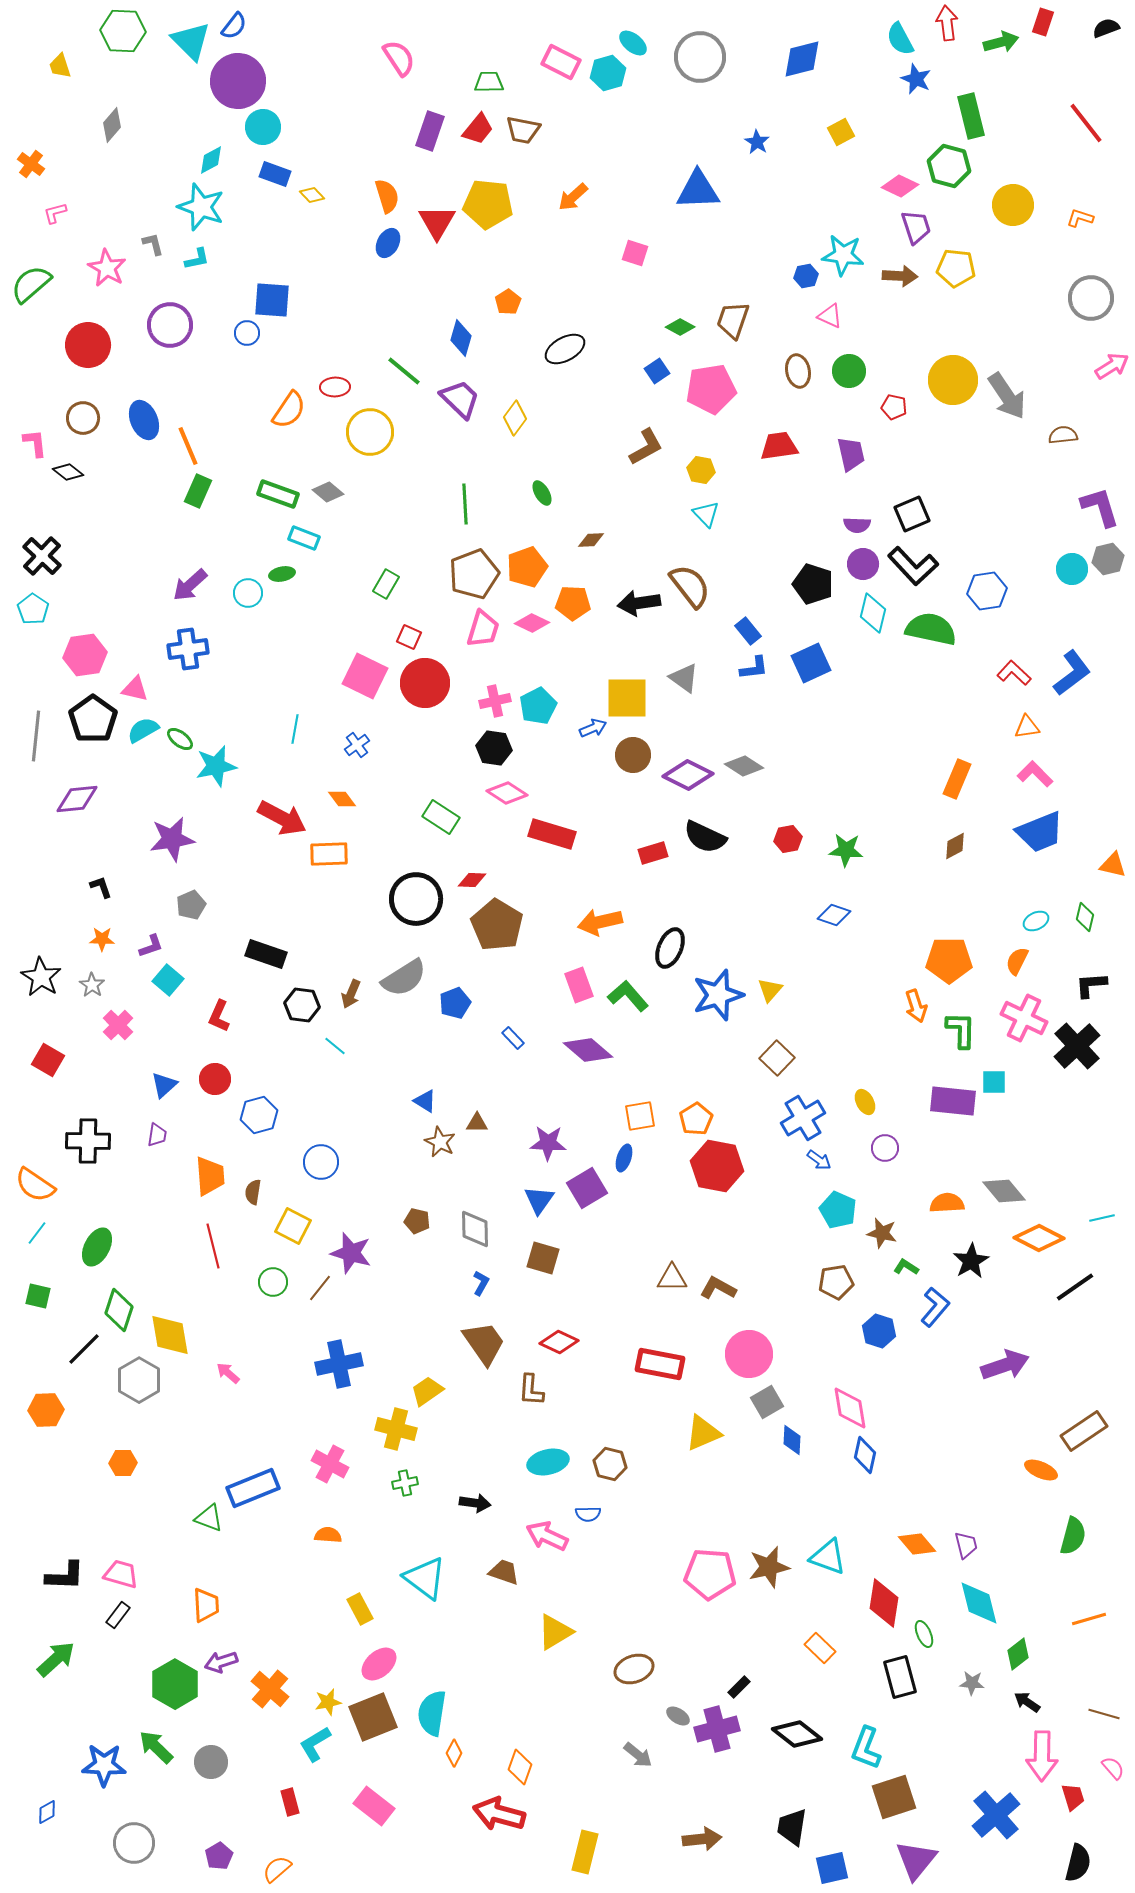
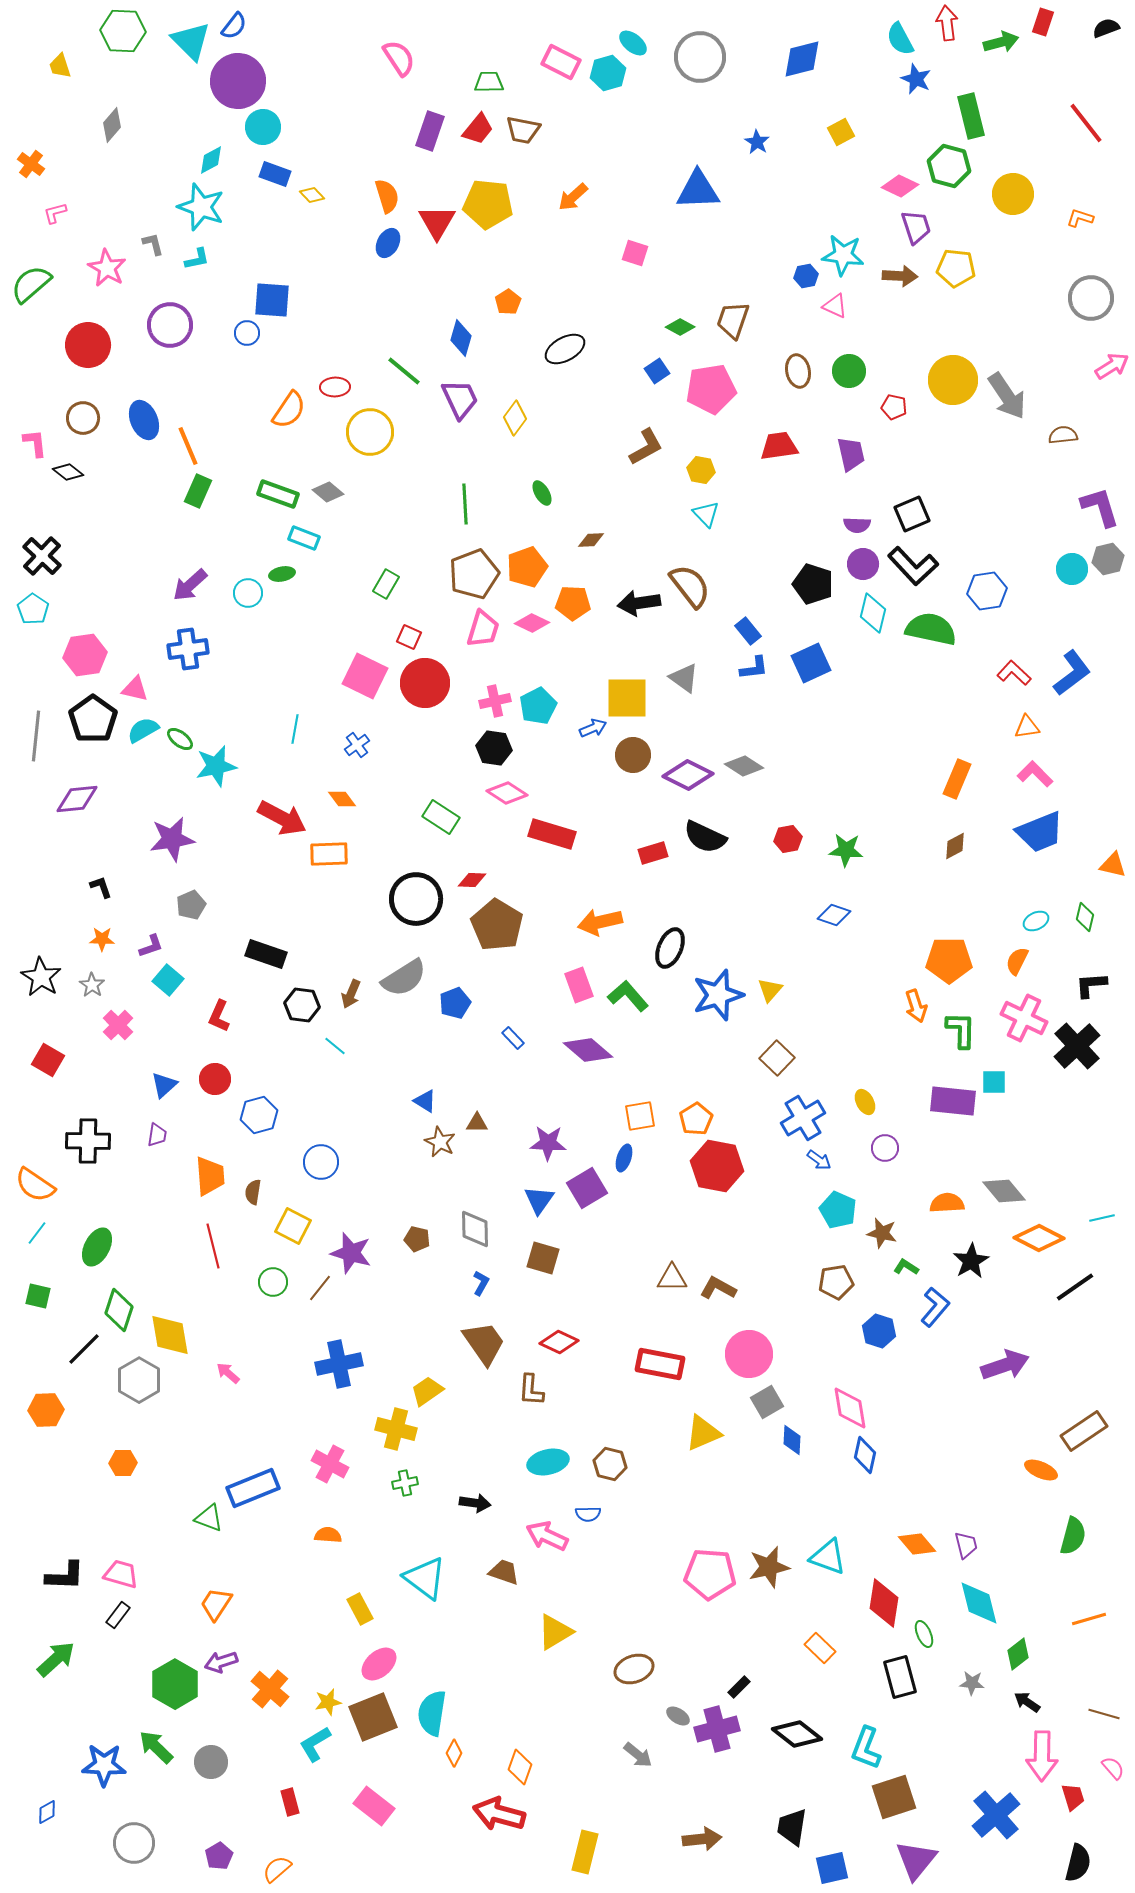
yellow circle at (1013, 205): moved 11 px up
pink triangle at (830, 316): moved 5 px right, 10 px up
purple trapezoid at (460, 399): rotated 21 degrees clockwise
brown pentagon at (417, 1221): moved 18 px down
orange trapezoid at (206, 1605): moved 10 px right, 1 px up; rotated 144 degrees counterclockwise
